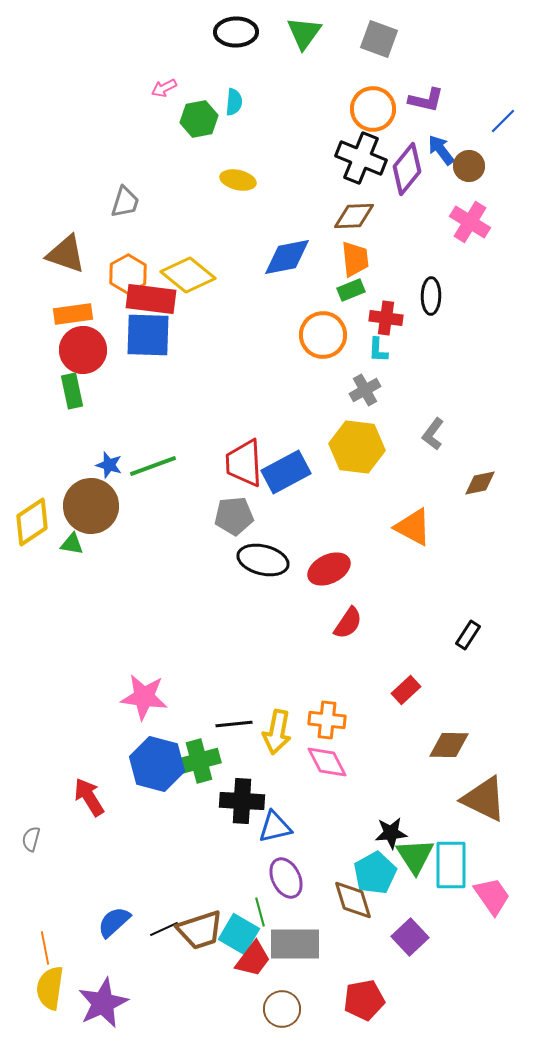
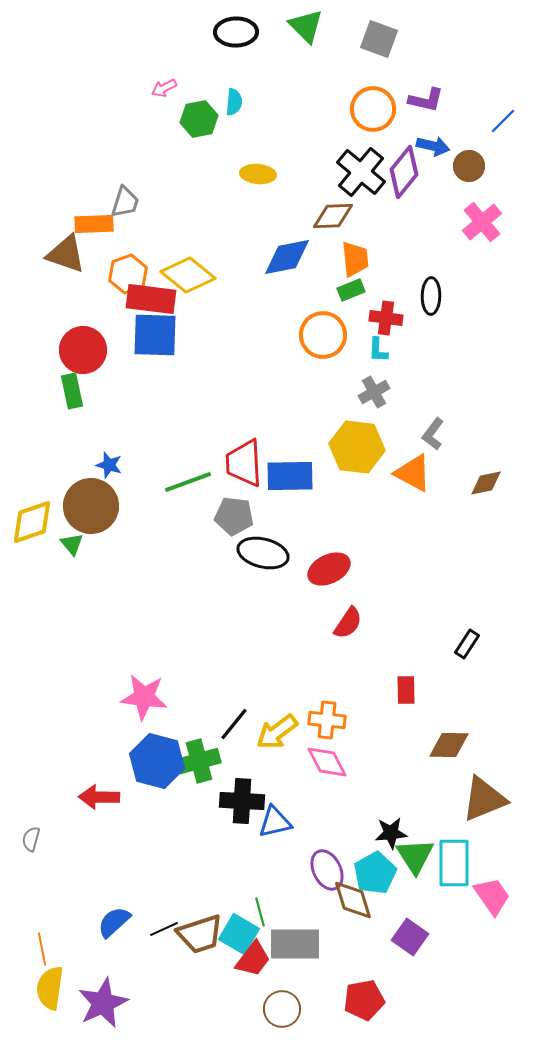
green triangle at (304, 33): moved 2 px right, 7 px up; rotated 21 degrees counterclockwise
blue arrow at (441, 150): moved 8 px left, 4 px up; rotated 140 degrees clockwise
black cross at (361, 158): moved 14 px down; rotated 18 degrees clockwise
purple diamond at (407, 169): moved 3 px left, 3 px down
yellow ellipse at (238, 180): moved 20 px right, 6 px up; rotated 8 degrees counterclockwise
brown diamond at (354, 216): moved 21 px left
pink cross at (470, 222): moved 12 px right; rotated 18 degrees clockwise
orange hexagon at (128, 274): rotated 9 degrees clockwise
orange rectangle at (73, 314): moved 21 px right, 90 px up; rotated 6 degrees clockwise
blue square at (148, 335): moved 7 px right
gray cross at (365, 390): moved 9 px right, 2 px down
green line at (153, 466): moved 35 px right, 16 px down
blue rectangle at (286, 472): moved 4 px right, 4 px down; rotated 27 degrees clockwise
brown diamond at (480, 483): moved 6 px right
gray pentagon at (234, 516): rotated 12 degrees clockwise
yellow diamond at (32, 522): rotated 15 degrees clockwise
orange triangle at (413, 527): moved 54 px up
green triangle at (72, 544): rotated 40 degrees clockwise
black ellipse at (263, 560): moved 7 px up
black rectangle at (468, 635): moved 1 px left, 9 px down
red rectangle at (406, 690): rotated 48 degrees counterclockwise
black line at (234, 724): rotated 45 degrees counterclockwise
yellow arrow at (277, 732): rotated 42 degrees clockwise
blue hexagon at (157, 764): moved 3 px up
red arrow at (89, 797): moved 10 px right; rotated 57 degrees counterclockwise
brown triangle at (484, 799): rotated 48 degrees counterclockwise
blue triangle at (275, 827): moved 5 px up
cyan rectangle at (451, 865): moved 3 px right, 2 px up
purple ellipse at (286, 878): moved 41 px right, 8 px up
brown trapezoid at (200, 930): moved 4 px down
purple square at (410, 937): rotated 12 degrees counterclockwise
orange line at (45, 948): moved 3 px left, 1 px down
